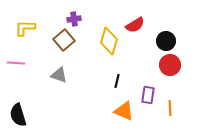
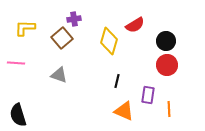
brown square: moved 2 px left, 2 px up
red circle: moved 3 px left
orange line: moved 1 px left, 1 px down
